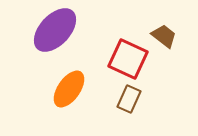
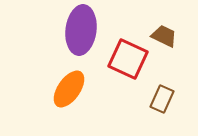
purple ellipse: moved 26 px right; rotated 36 degrees counterclockwise
brown trapezoid: rotated 12 degrees counterclockwise
brown rectangle: moved 33 px right
